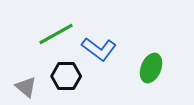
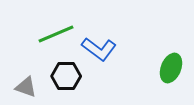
green line: rotated 6 degrees clockwise
green ellipse: moved 20 px right
gray triangle: rotated 20 degrees counterclockwise
